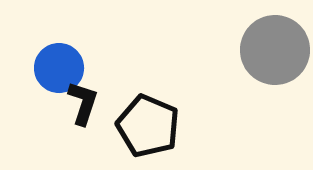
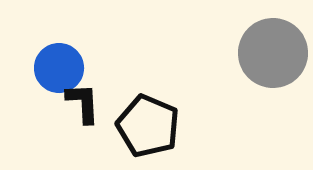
gray circle: moved 2 px left, 3 px down
black L-shape: rotated 21 degrees counterclockwise
